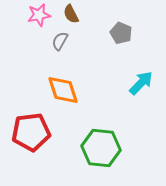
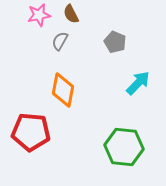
gray pentagon: moved 6 px left, 9 px down
cyan arrow: moved 3 px left
orange diamond: rotated 28 degrees clockwise
red pentagon: rotated 12 degrees clockwise
green hexagon: moved 23 px right, 1 px up
